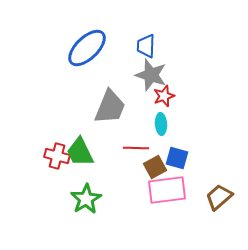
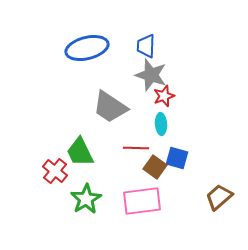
blue ellipse: rotated 30 degrees clockwise
gray trapezoid: rotated 102 degrees clockwise
red cross: moved 2 px left, 15 px down; rotated 25 degrees clockwise
brown square: rotated 25 degrees counterclockwise
pink rectangle: moved 25 px left, 11 px down
